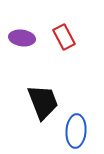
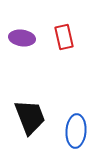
red rectangle: rotated 15 degrees clockwise
black trapezoid: moved 13 px left, 15 px down
